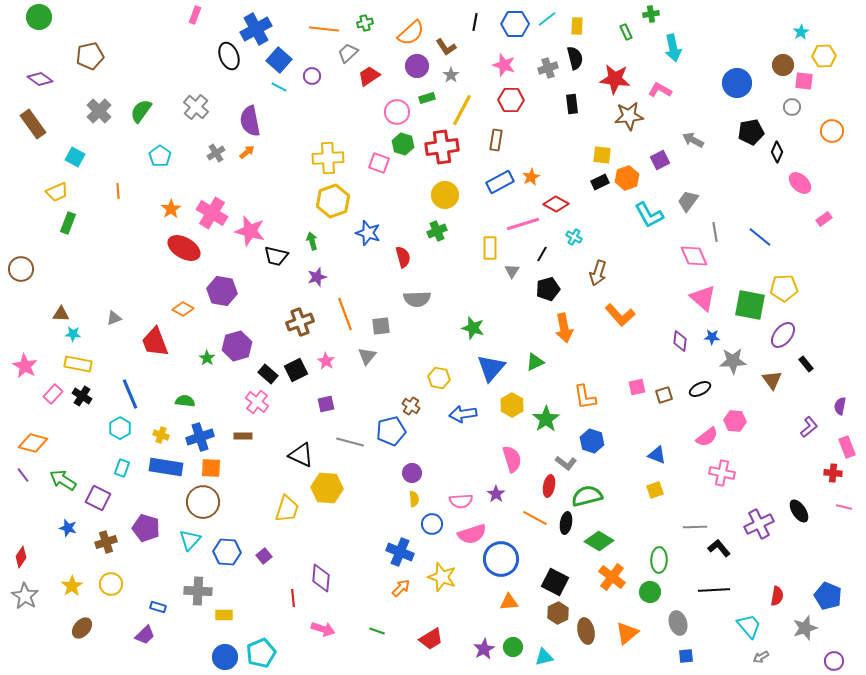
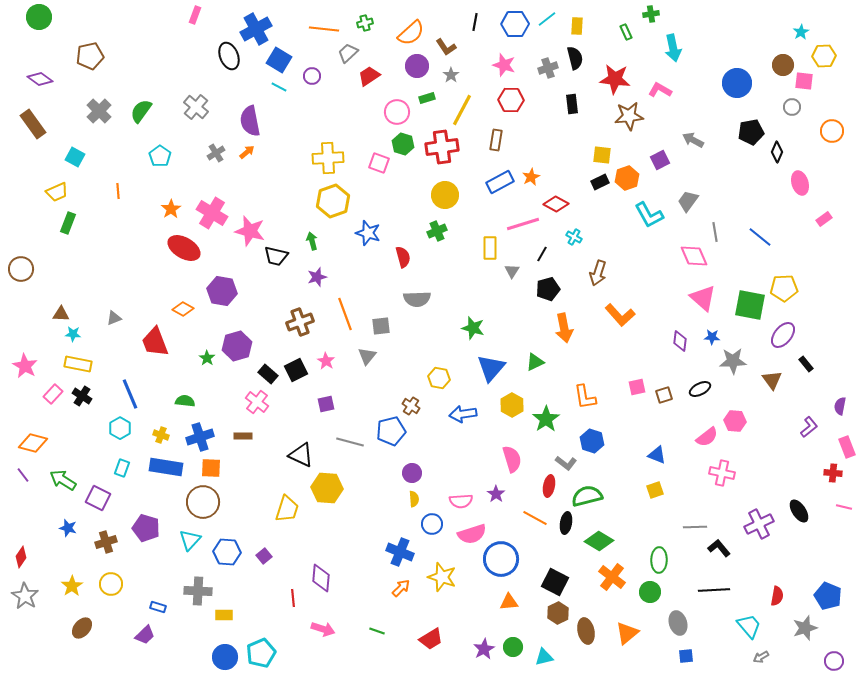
blue square at (279, 60): rotated 10 degrees counterclockwise
pink ellipse at (800, 183): rotated 30 degrees clockwise
